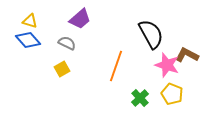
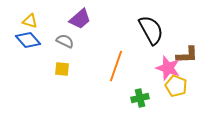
black semicircle: moved 4 px up
gray semicircle: moved 2 px left, 2 px up
brown L-shape: rotated 150 degrees clockwise
pink star: moved 1 px right, 3 px down
yellow square: rotated 35 degrees clockwise
yellow pentagon: moved 4 px right, 8 px up
green cross: rotated 30 degrees clockwise
